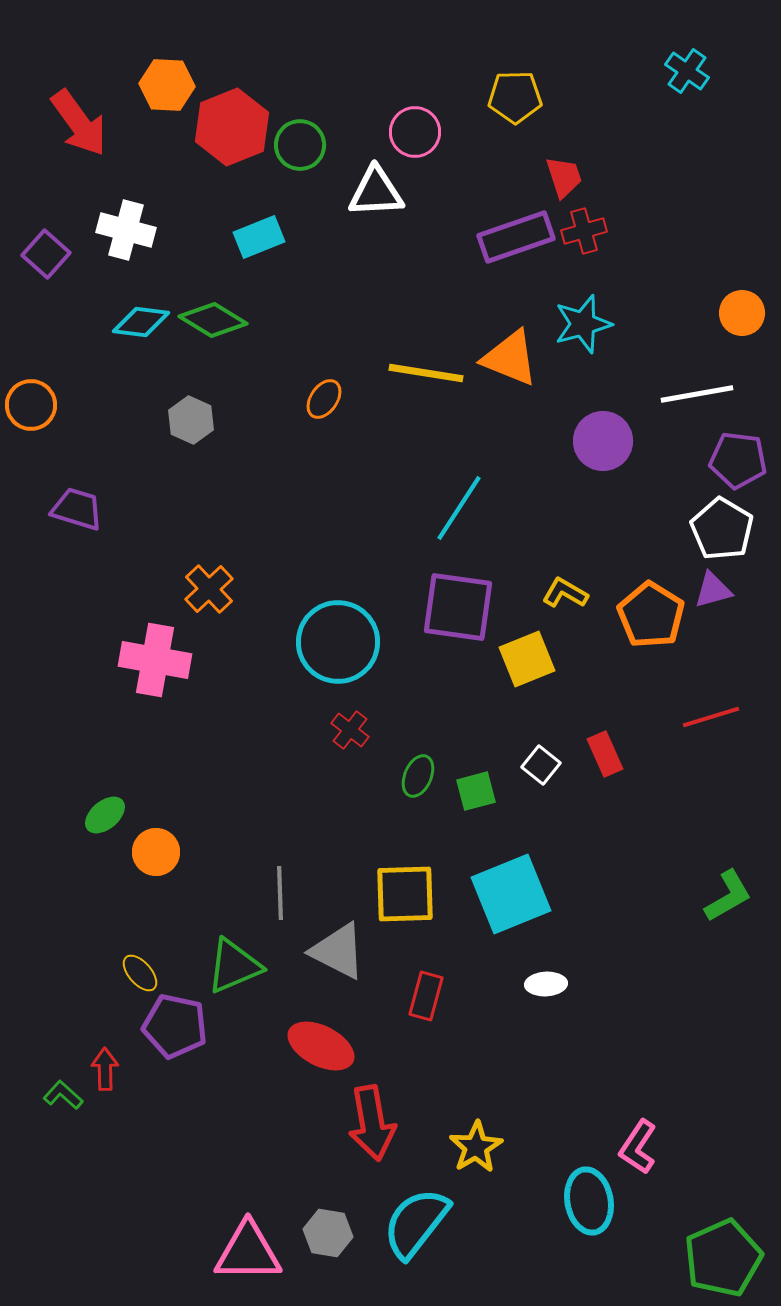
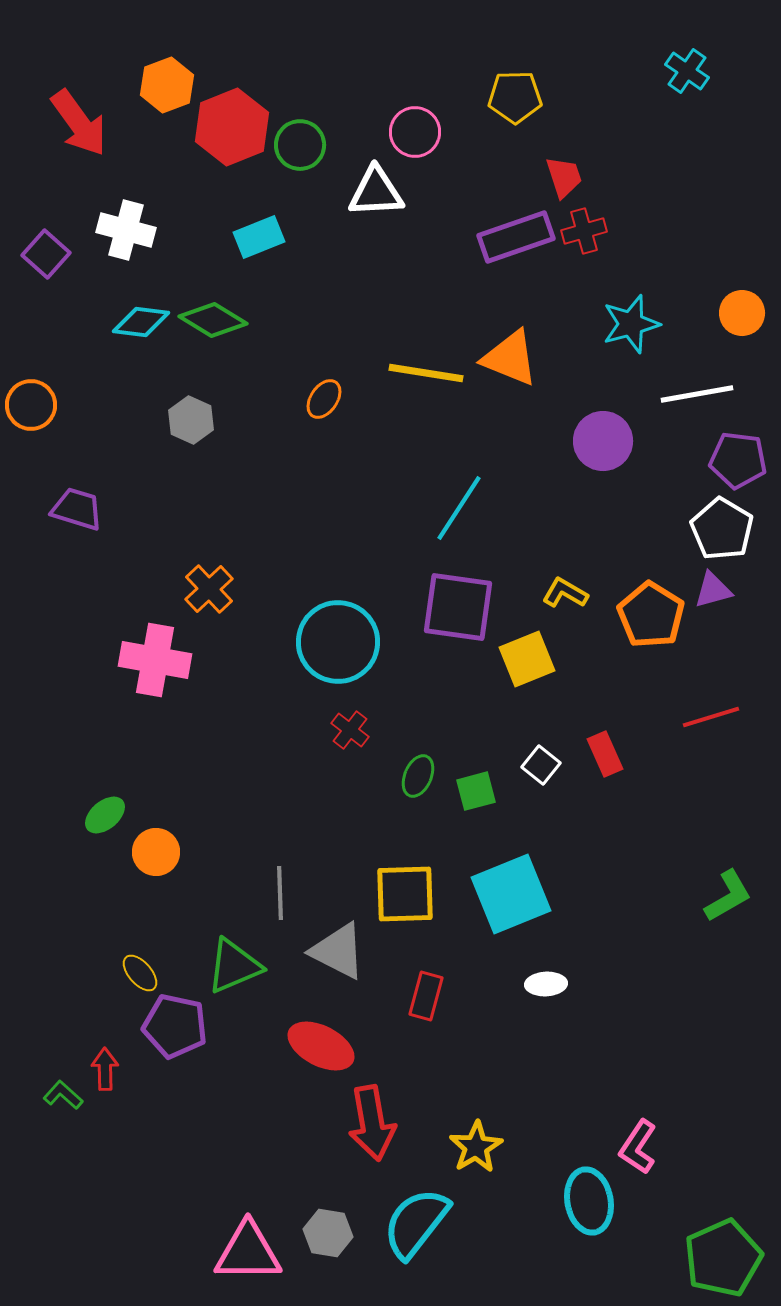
orange hexagon at (167, 85): rotated 24 degrees counterclockwise
cyan star at (583, 324): moved 48 px right
